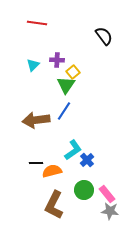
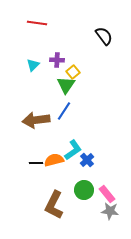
orange semicircle: moved 2 px right, 11 px up
